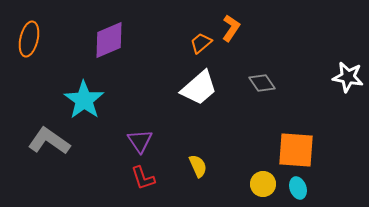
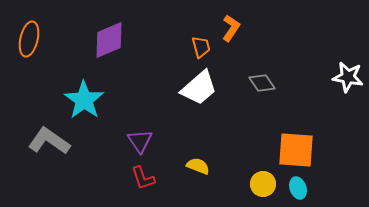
orange trapezoid: moved 4 px down; rotated 115 degrees clockwise
yellow semicircle: rotated 45 degrees counterclockwise
